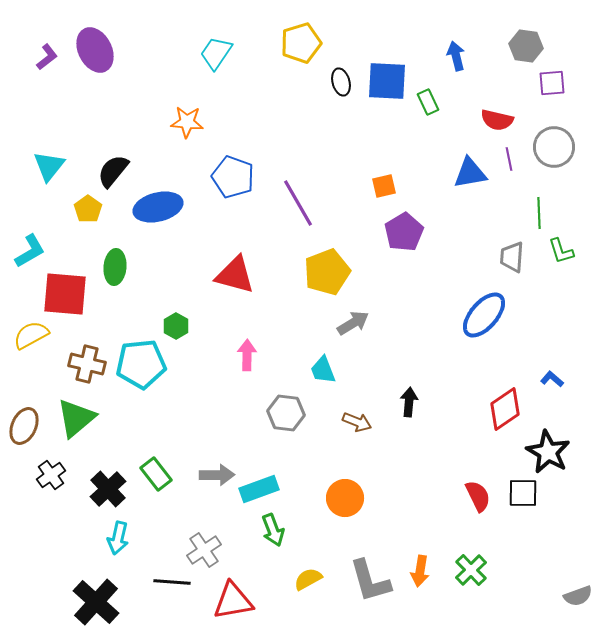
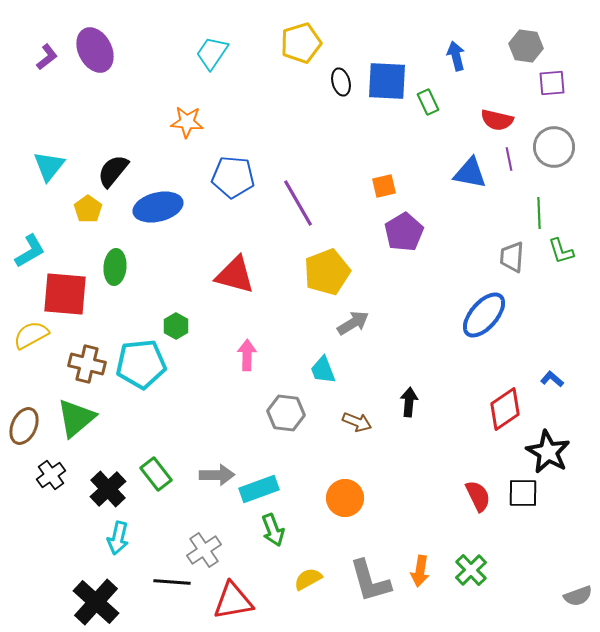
cyan trapezoid at (216, 53): moved 4 px left
blue triangle at (470, 173): rotated 21 degrees clockwise
blue pentagon at (233, 177): rotated 15 degrees counterclockwise
